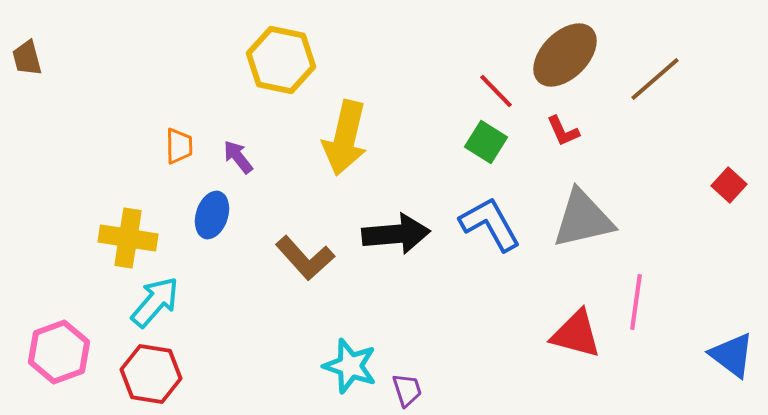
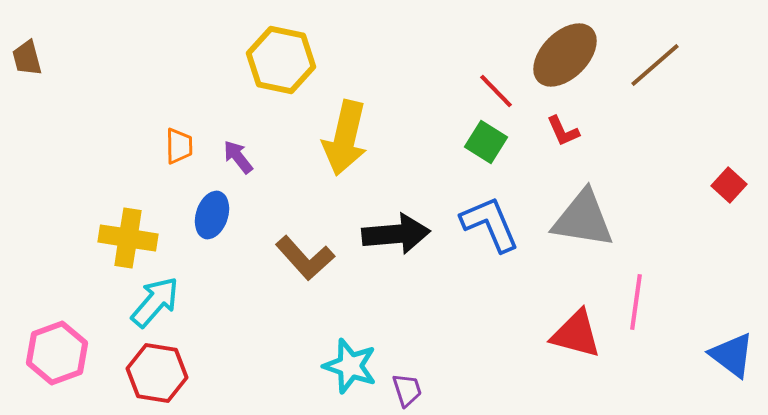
brown line: moved 14 px up
gray triangle: rotated 22 degrees clockwise
blue L-shape: rotated 6 degrees clockwise
pink hexagon: moved 2 px left, 1 px down
red hexagon: moved 6 px right, 1 px up
